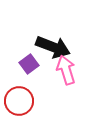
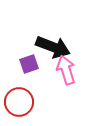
purple square: rotated 18 degrees clockwise
red circle: moved 1 px down
